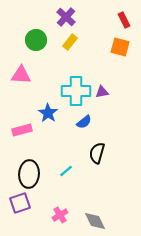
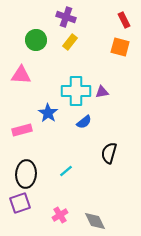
purple cross: rotated 24 degrees counterclockwise
black semicircle: moved 12 px right
black ellipse: moved 3 px left
